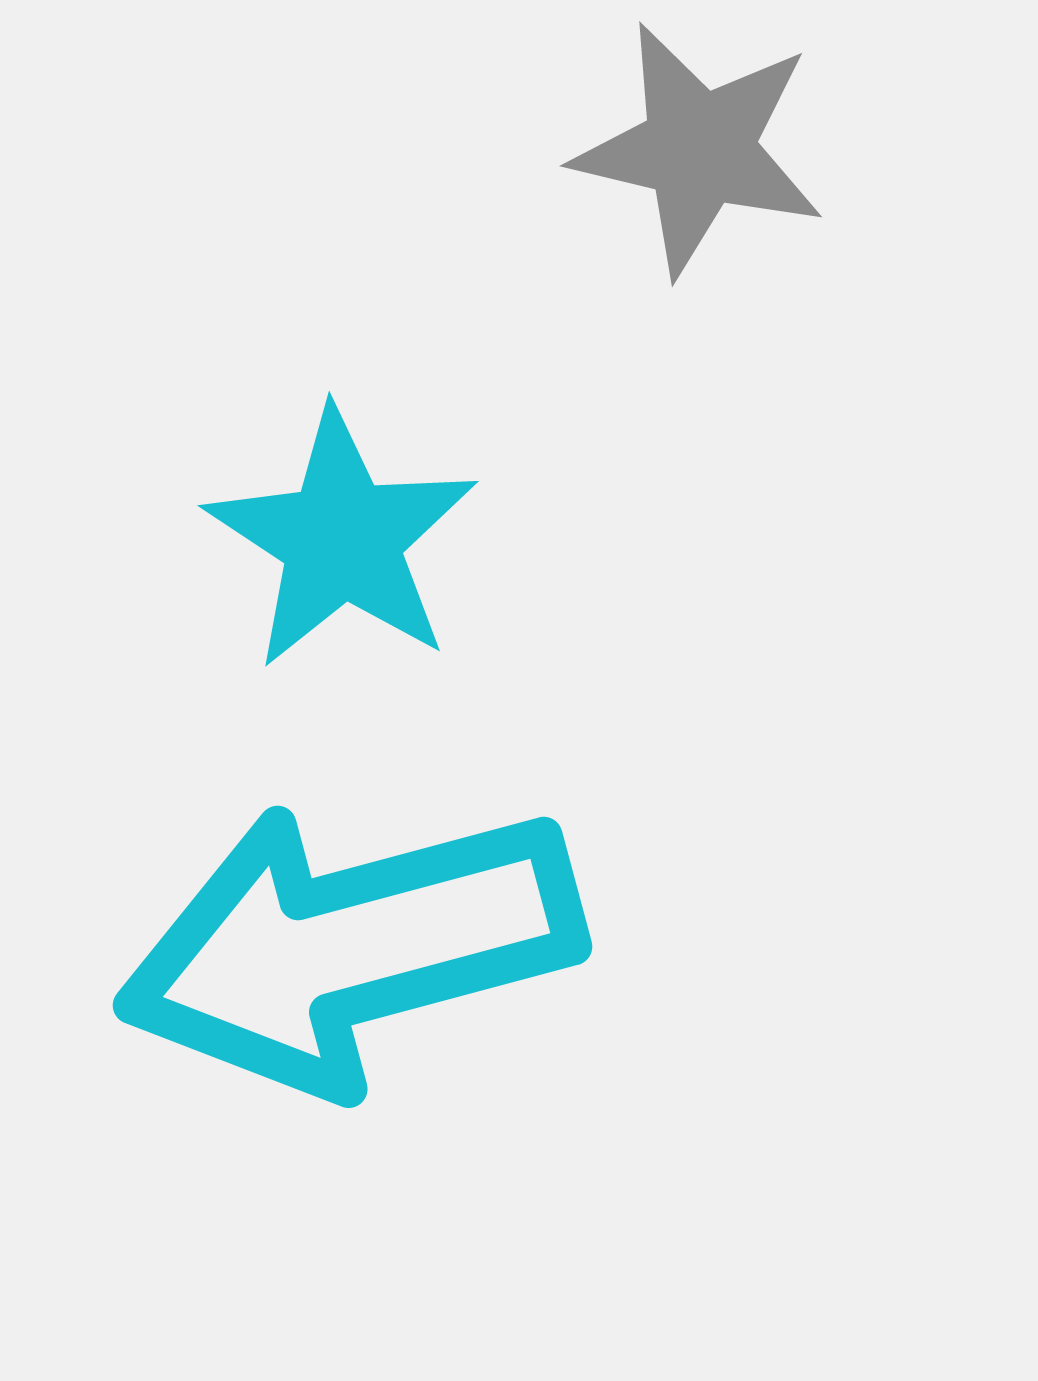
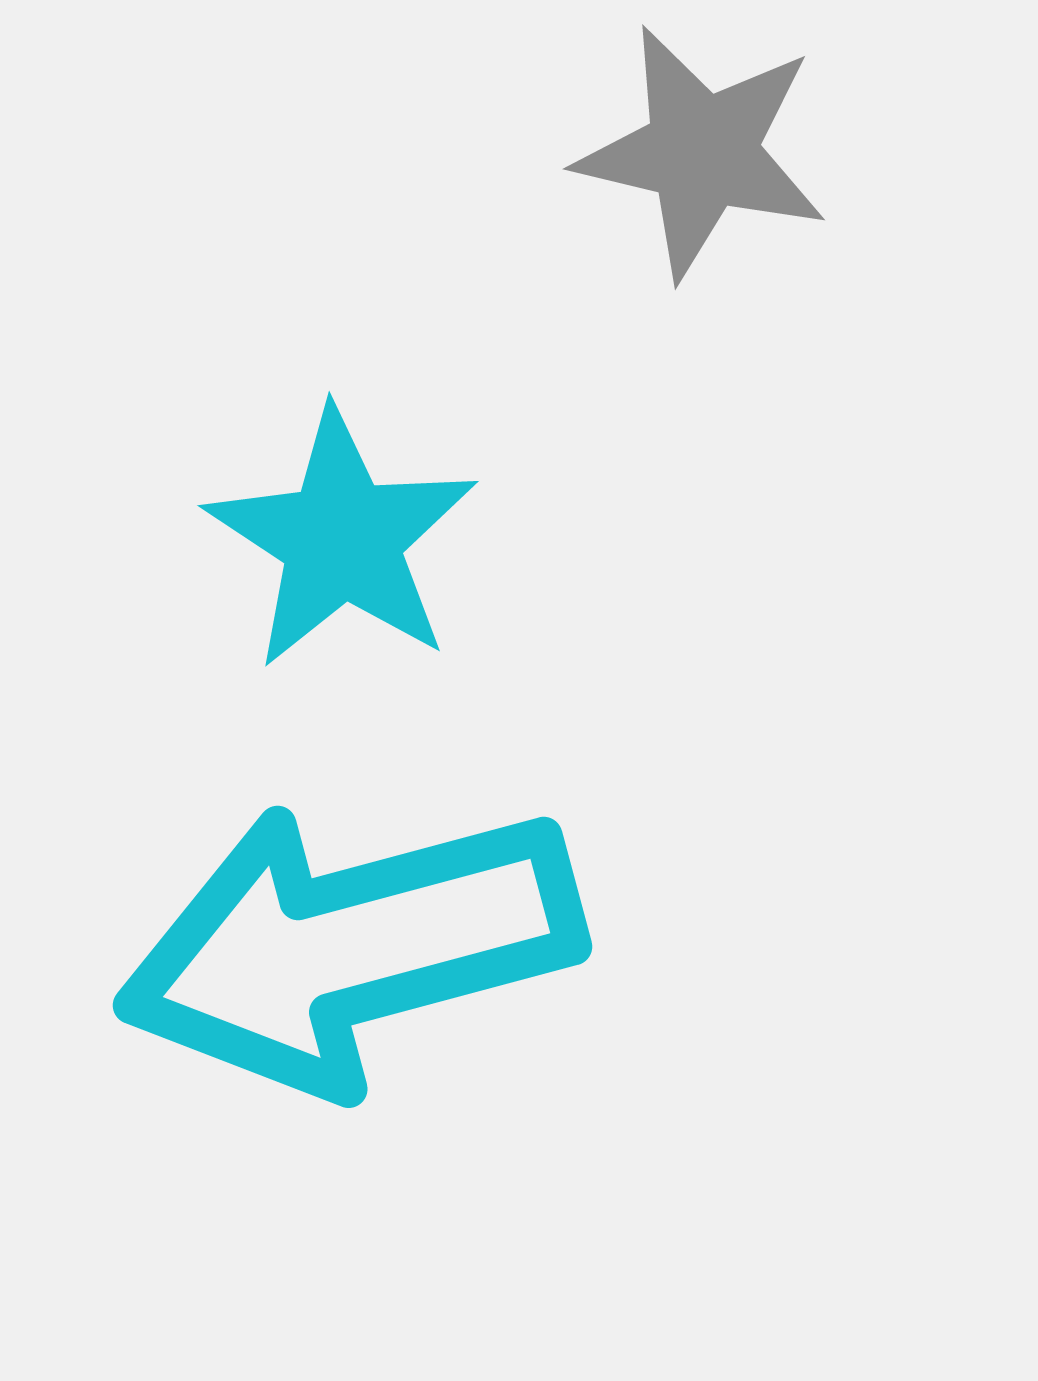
gray star: moved 3 px right, 3 px down
